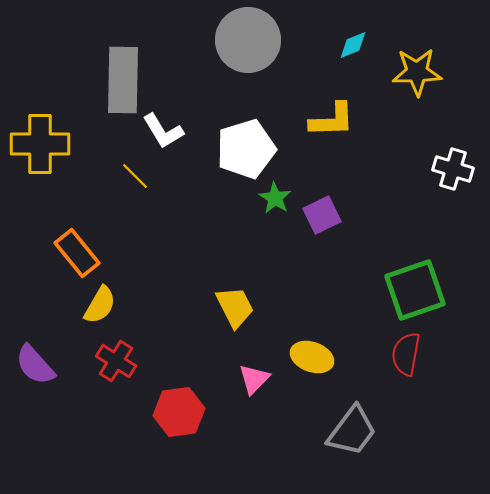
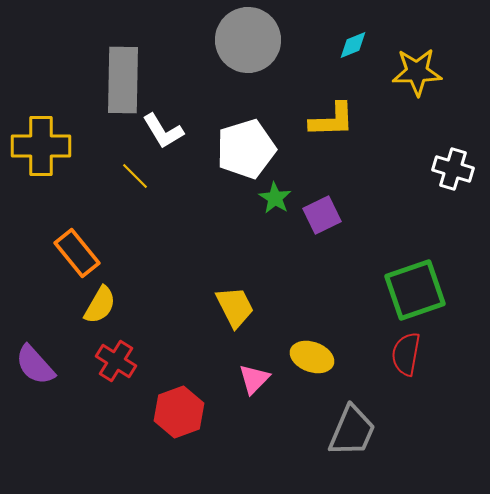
yellow cross: moved 1 px right, 2 px down
red hexagon: rotated 12 degrees counterclockwise
gray trapezoid: rotated 14 degrees counterclockwise
